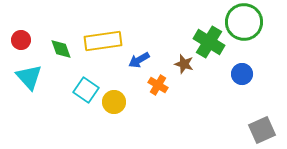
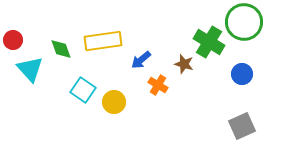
red circle: moved 8 px left
blue arrow: moved 2 px right; rotated 10 degrees counterclockwise
cyan triangle: moved 1 px right, 8 px up
cyan square: moved 3 px left
gray square: moved 20 px left, 4 px up
